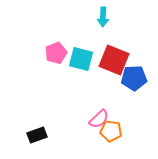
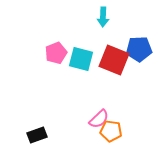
blue pentagon: moved 5 px right, 29 px up
